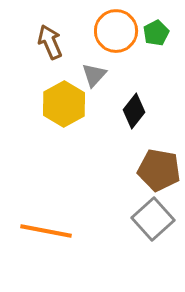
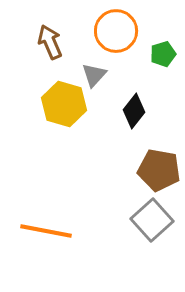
green pentagon: moved 7 px right, 21 px down; rotated 10 degrees clockwise
yellow hexagon: rotated 15 degrees counterclockwise
gray square: moved 1 px left, 1 px down
